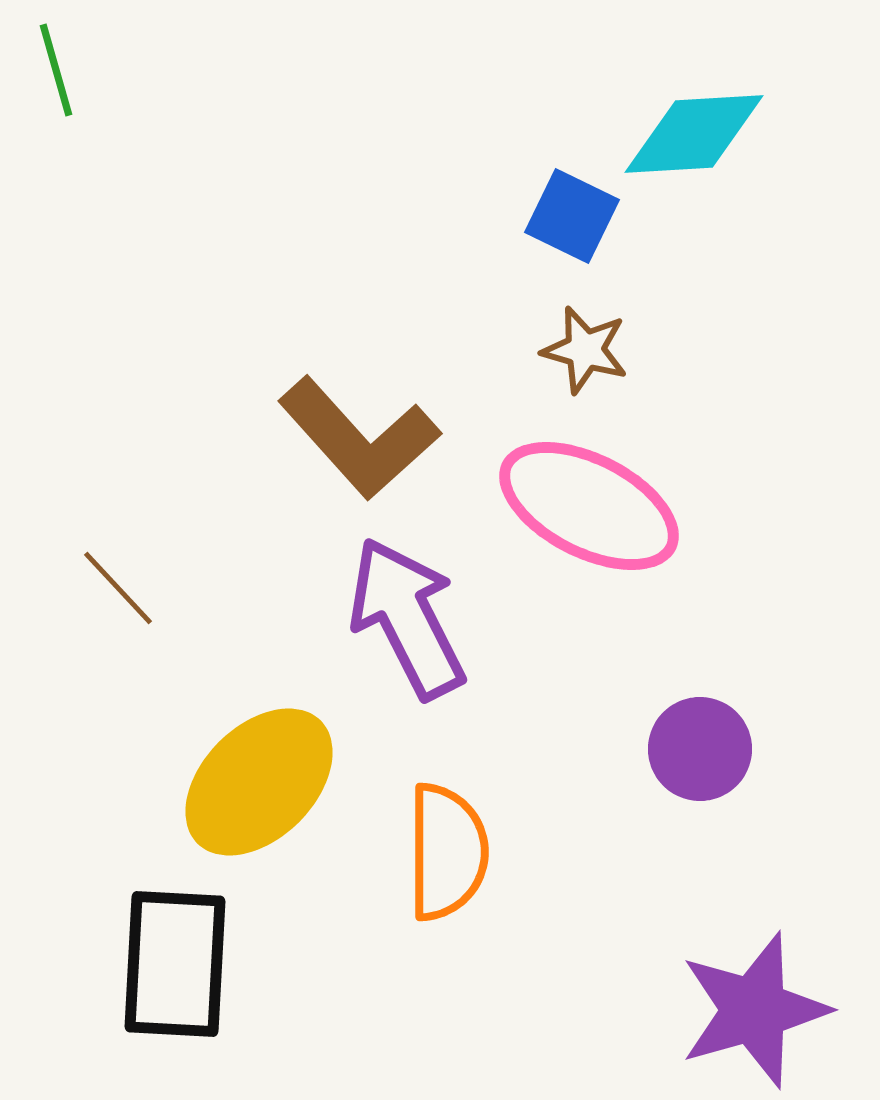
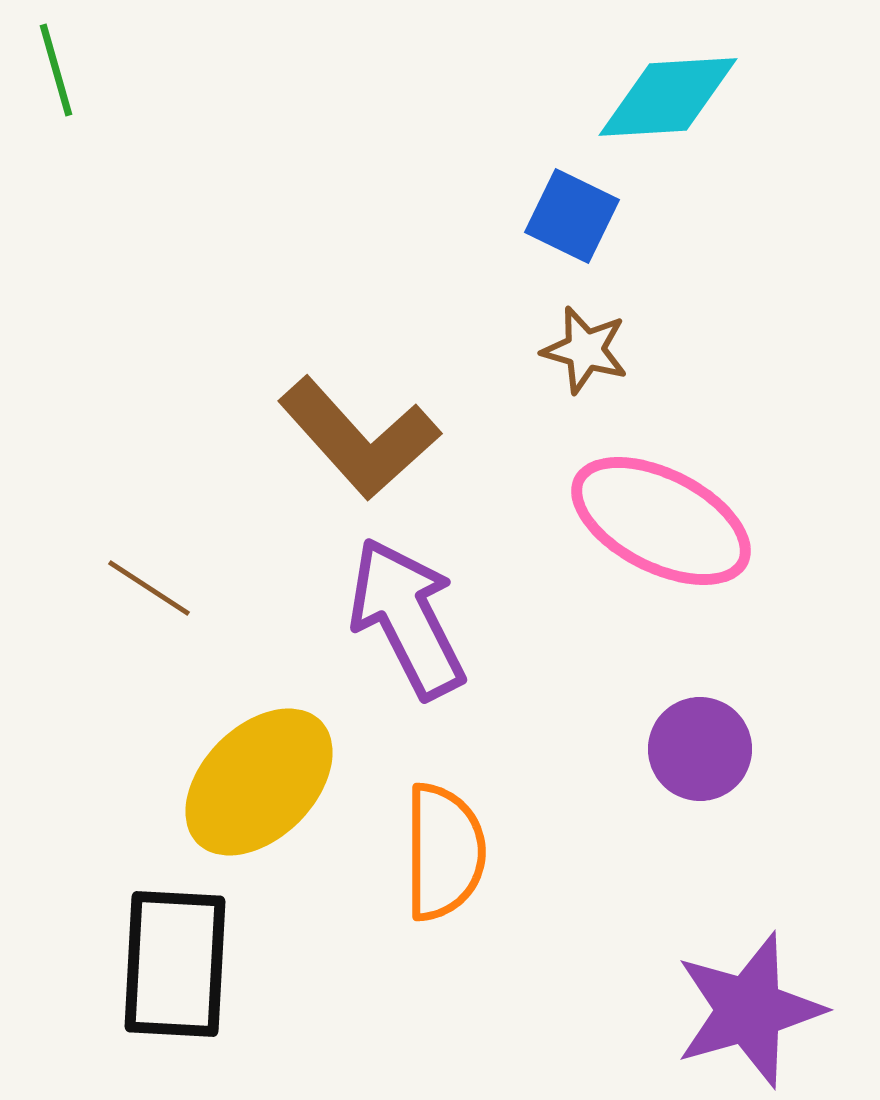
cyan diamond: moved 26 px left, 37 px up
pink ellipse: moved 72 px right, 15 px down
brown line: moved 31 px right; rotated 14 degrees counterclockwise
orange semicircle: moved 3 px left
purple star: moved 5 px left
